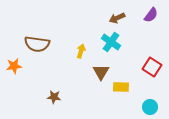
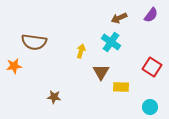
brown arrow: moved 2 px right
brown semicircle: moved 3 px left, 2 px up
